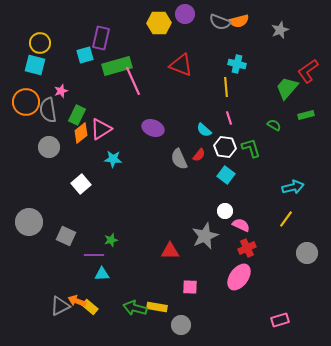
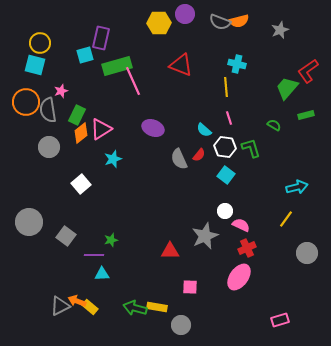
cyan star at (113, 159): rotated 24 degrees counterclockwise
cyan arrow at (293, 187): moved 4 px right
gray square at (66, 236): rotated 12 degrees clockwise
